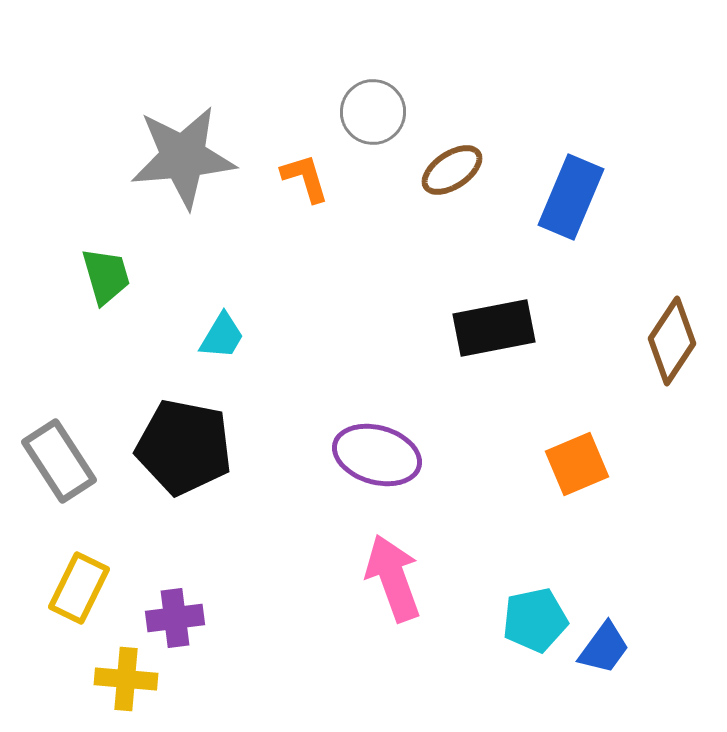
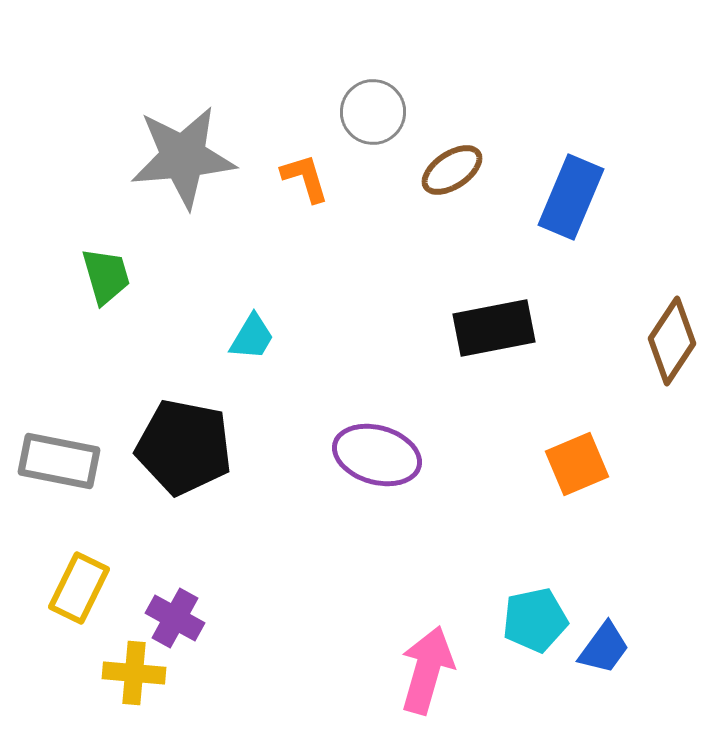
cyan trapezoid: moved 30 px right, 1 px down
gray rectangle: rotated 46 degrees counterclockwise
pink arrow: moved 34 px right, 92 px down; rotated 36 degrees clockwise
purple cross: rotated 36 degrees clockwise
yellow cross: moved 8 px right, 6 px up
